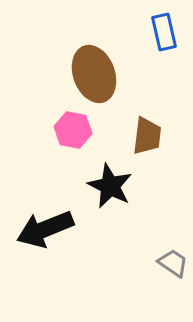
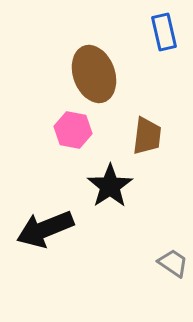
black star: rotated 12 degrees clockwise
